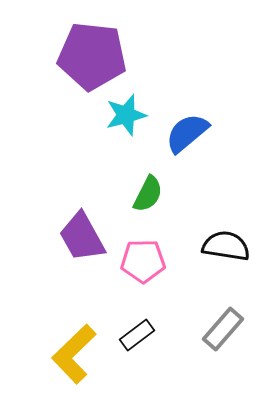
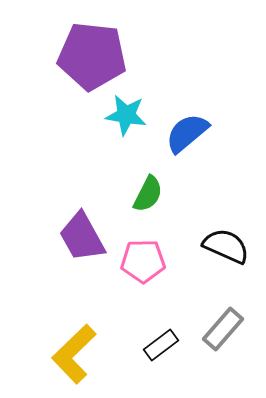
cyan star: rotated 24 degrees clockwise
black semicircle: rotated 15 degrees clockwise
black rectangle: moved 24 px right, 10 px down
